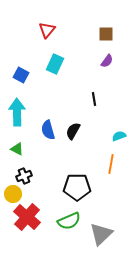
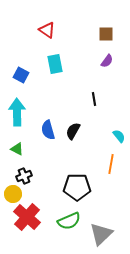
red triangle: rotated 36 degrees counterclockwise
cyan rectangle: rotated 36 degrees counterclockwise
cyan semicircle: rotated 72 degrees clockwise
